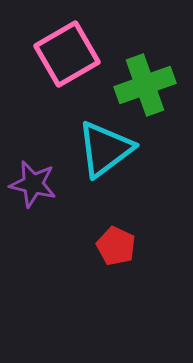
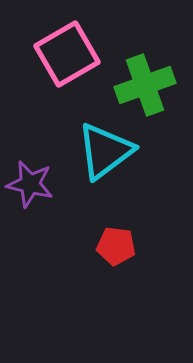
cyan triangle: moved 2 px down
purple star: moved 3 px left
red pentagon: rotated 18 degrees counterclockwise
